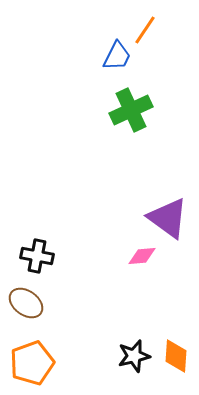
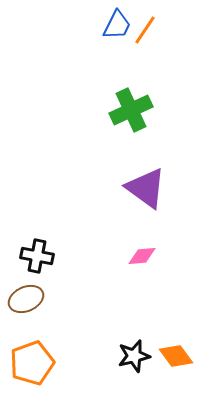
blue trapezoid: moved 31 px up
purple triangle: moved 22 px left, 30 px up
brown ellipse: moved 4 px up; rotated 60 degrees counterclockwise
orange diamond: rotated 40 degrees counterclockwise
